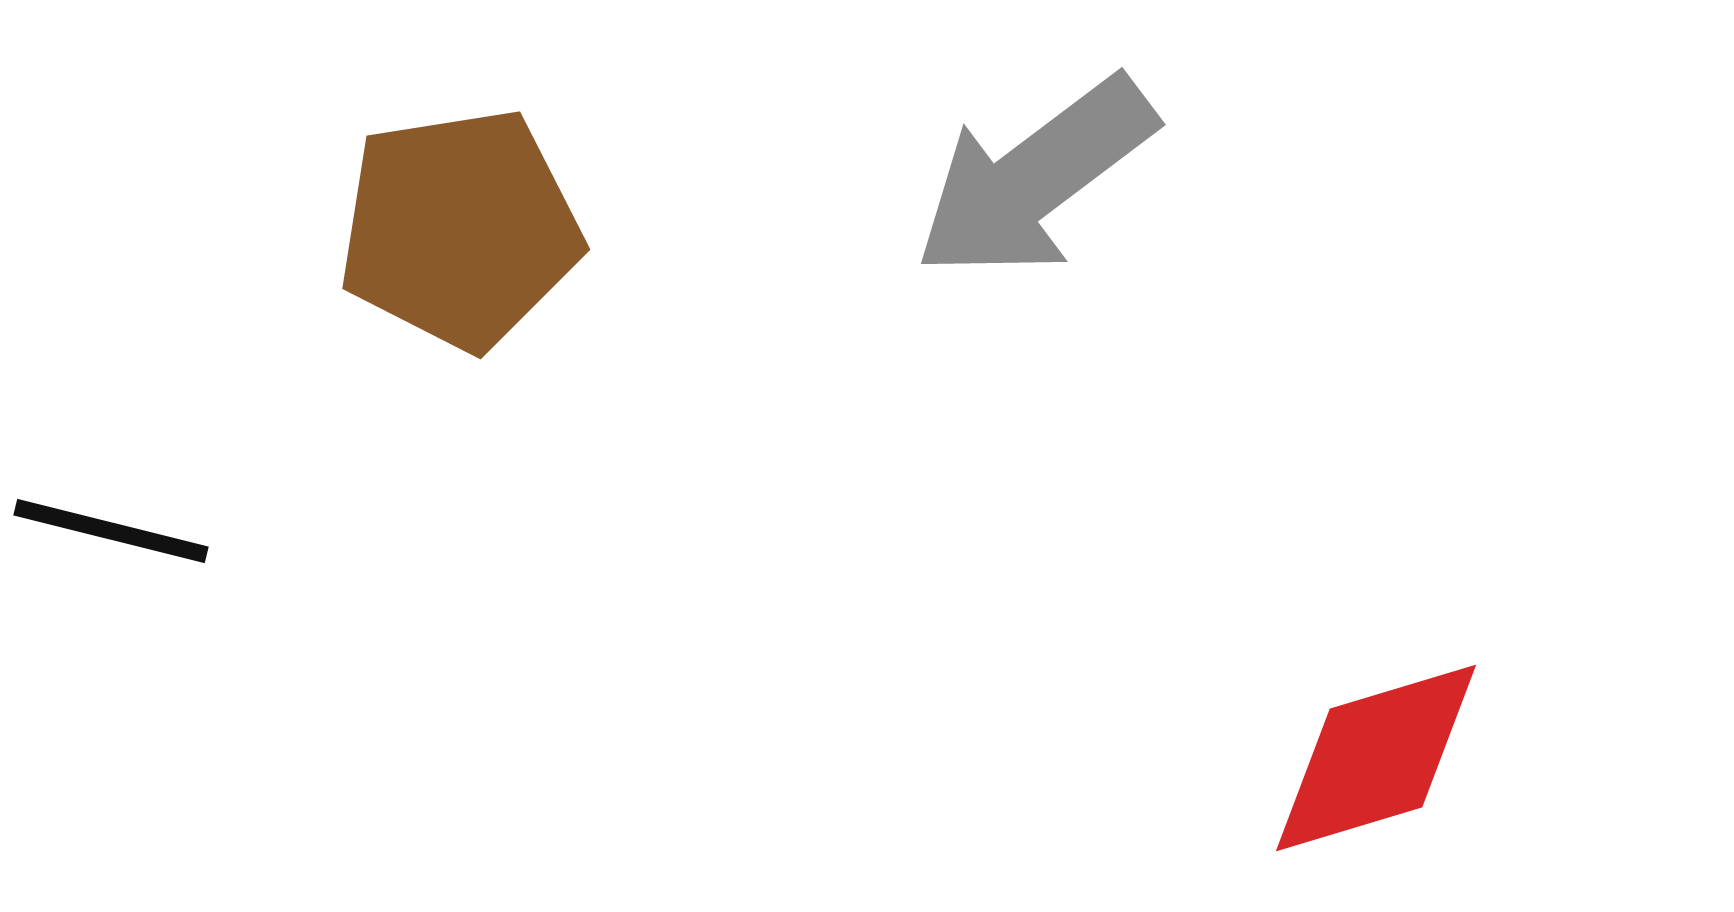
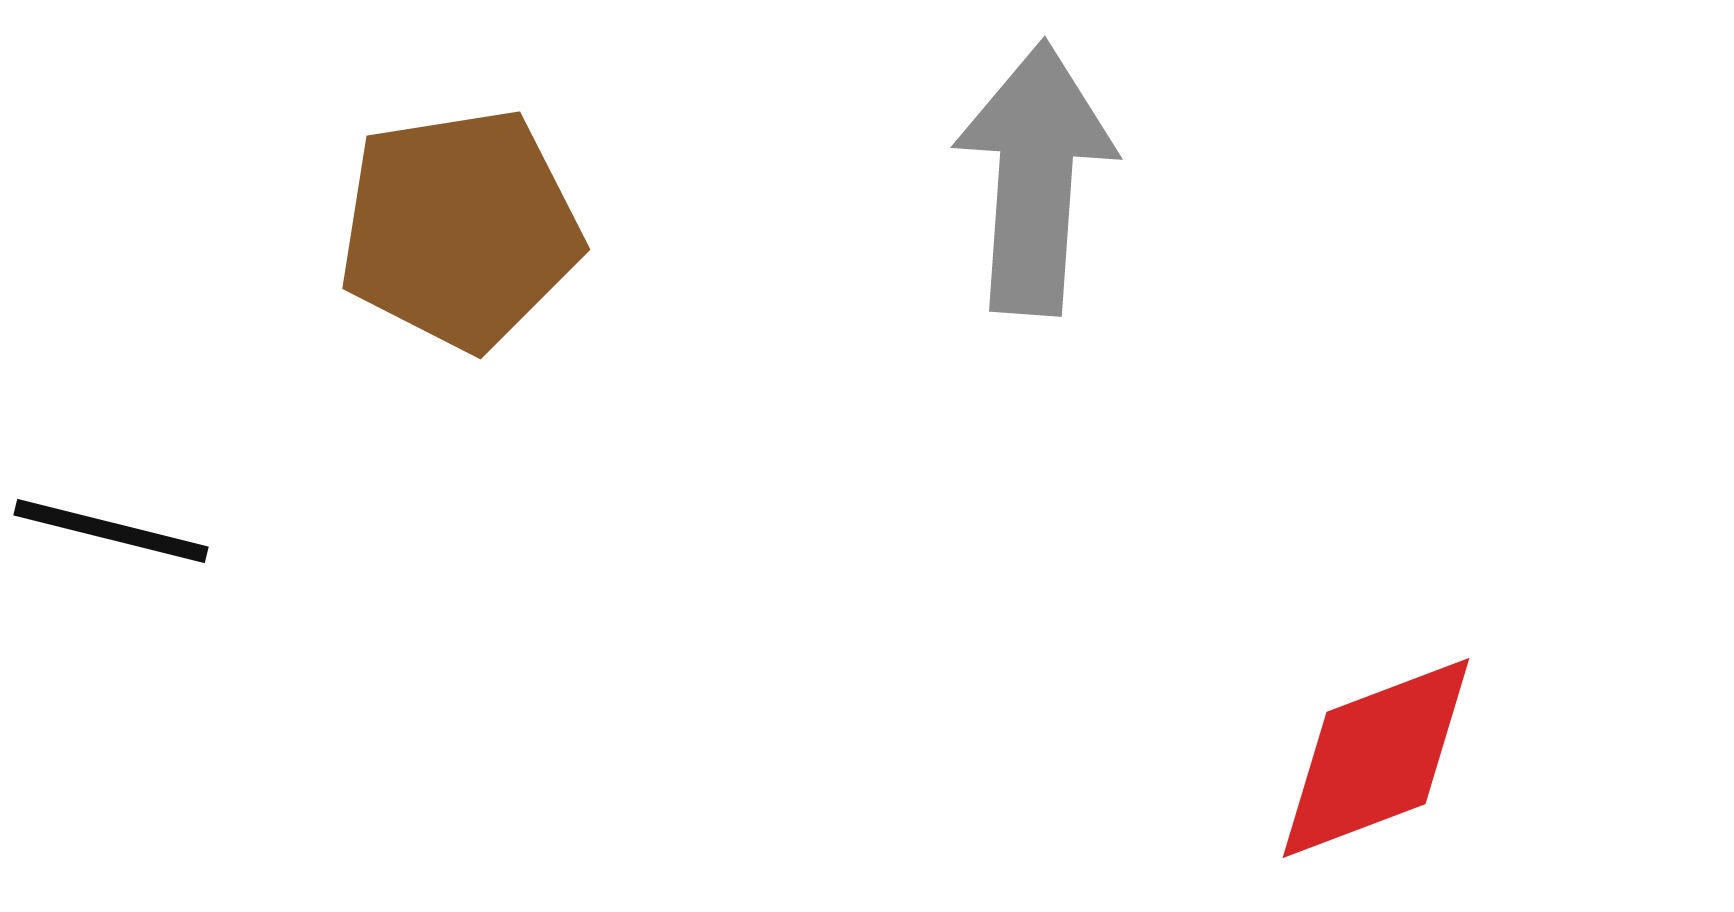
gray arrow: rotated 131 degrees clockwise
red diamond: rotated 4 degrees counterclockwise
